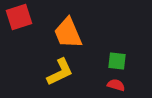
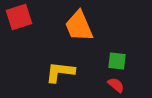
orange trapezoid: moved 11 px right, 7 px up
yellow L-shape: rotated 148 degrees counterclockwise
red semicircle: rotated 24 degrees clockwise
